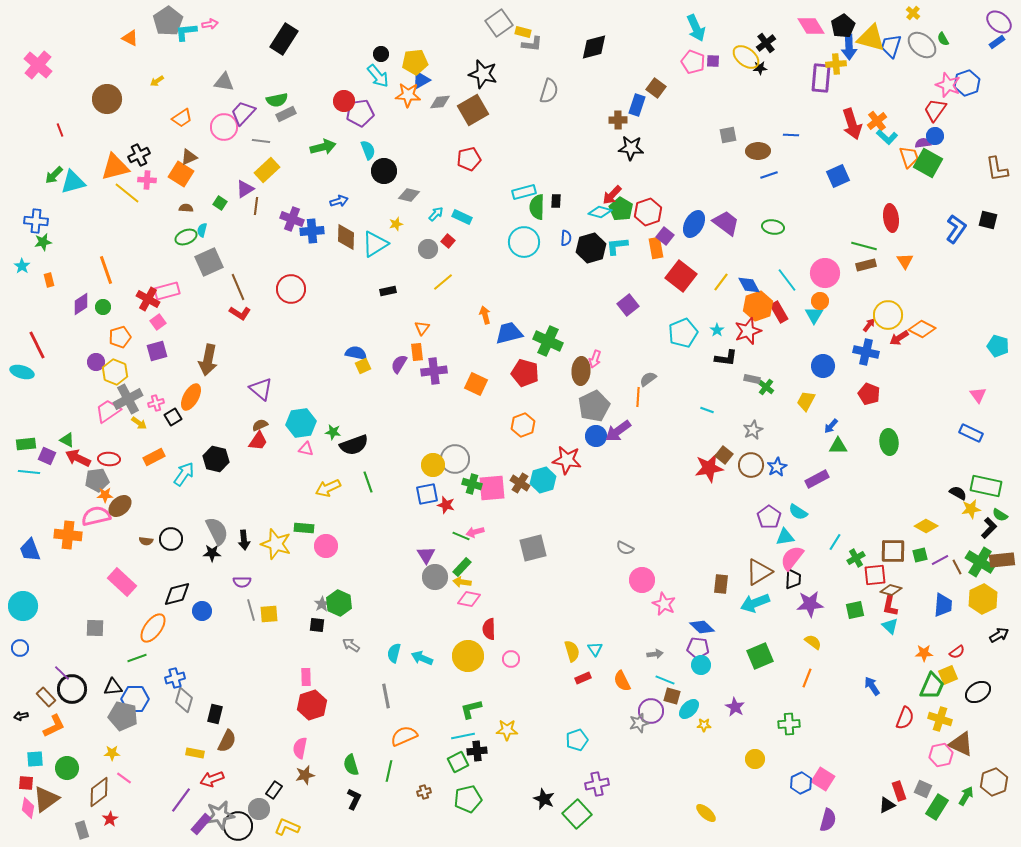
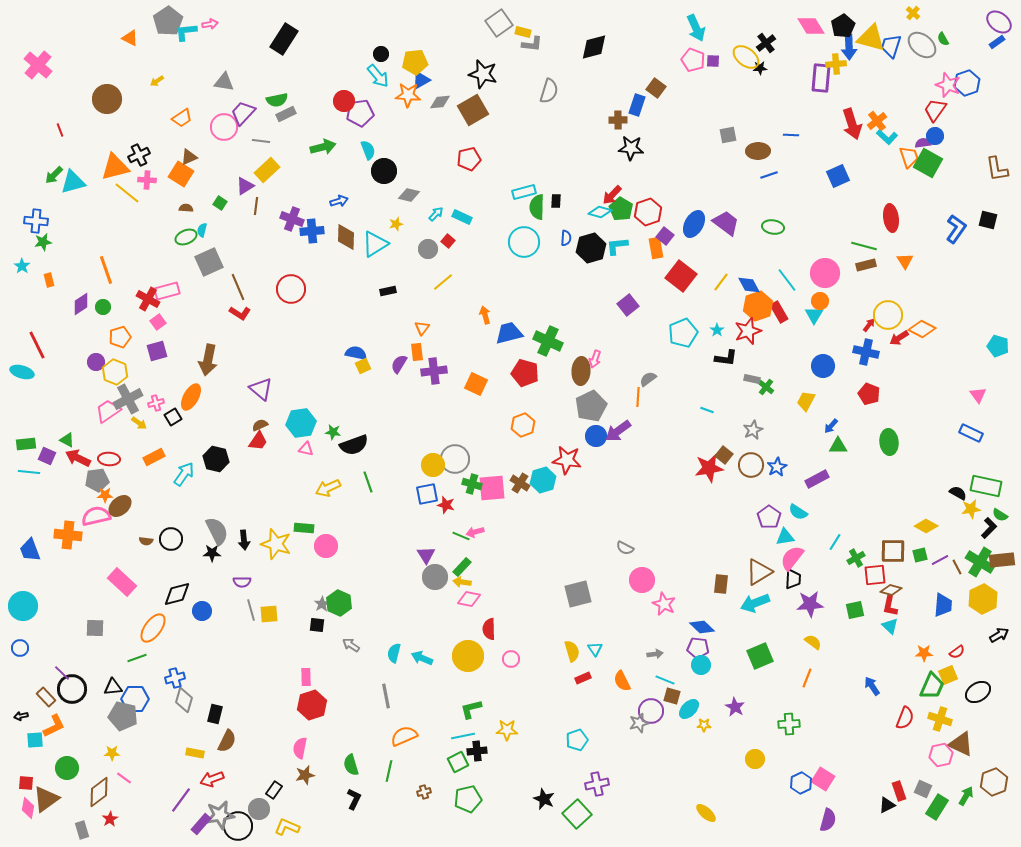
pink pentagon at (693, 62): moved 2 px up
purple triangle at (245, 189): moved 3 px up
gray pentagon at (594, 406): moved 3 px left
gray square at (533, 548): moved 45 px right, 46 px down
cyan square at (35, 759): moved 19 px up
